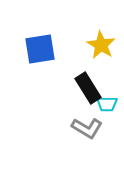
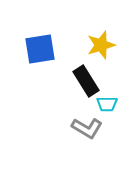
yellow star: rotated 24 degrees clockwise
black rectangle: moved 2 px left, 7 px up
